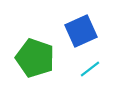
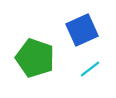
blue square: moved 1 px right, 1 px up
